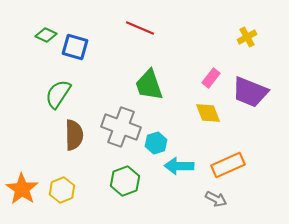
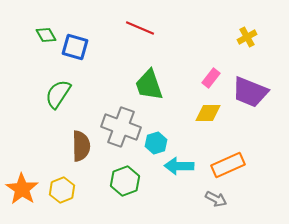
green diamond: rotated 35 degrees clockwise
yellow diamond: rotated 68 degrees counterclockwise
brown semicircle: moved 7 px right, 11 px down
